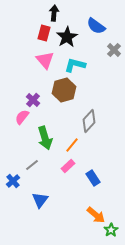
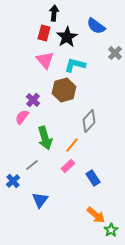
gray cross: moved 1 px right, 3 px down
